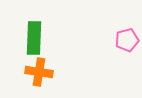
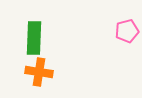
pink pentagon: moved 9 px up
